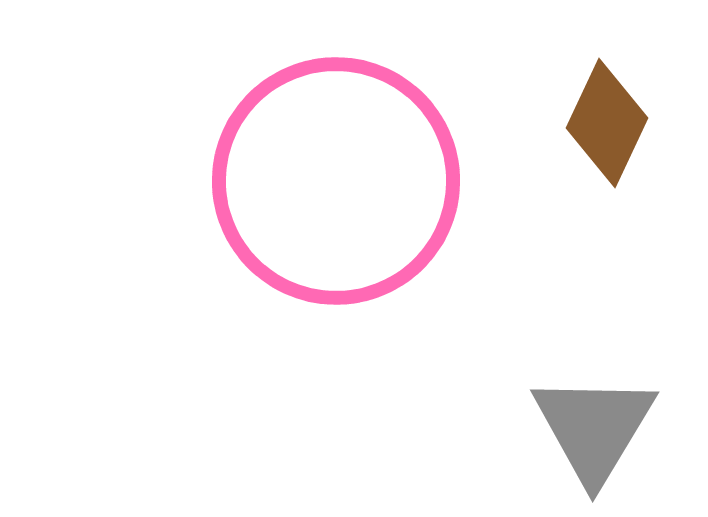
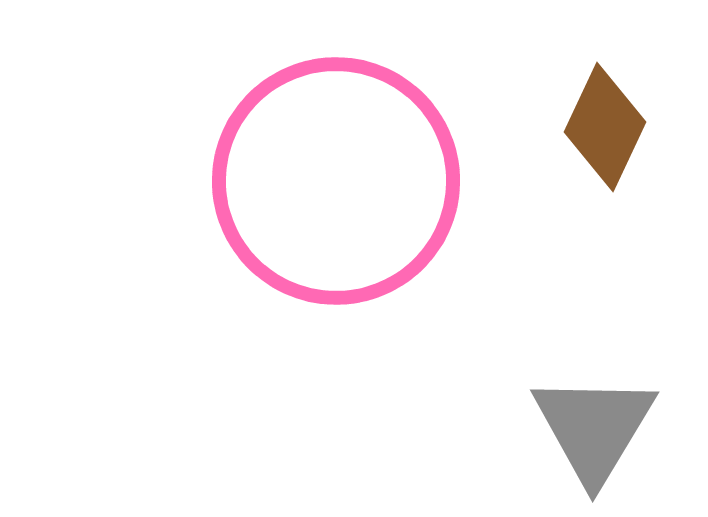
brown diamond: moved 2 px left, 4 px down
